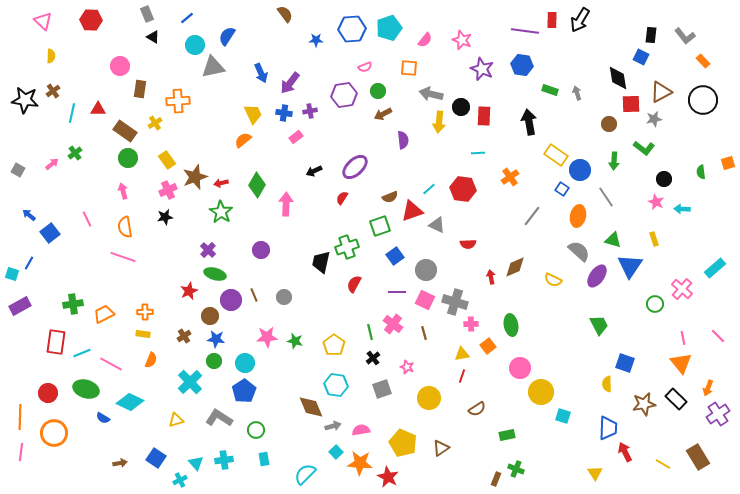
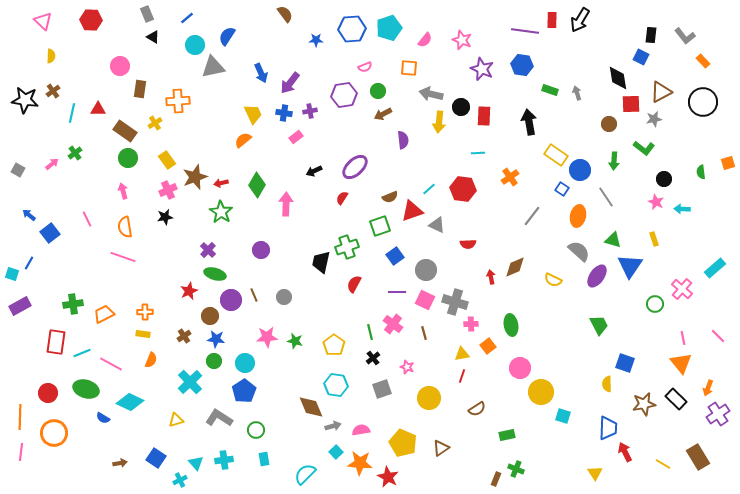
black circle at (703, 100): moved 2 px down
